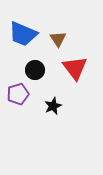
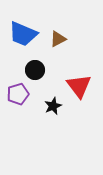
brown triangle: rotated 36 degrees clockwise
red triangle: moved 4 px right, 18 px down
